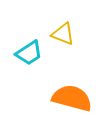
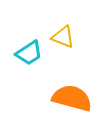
yellow triangle: moved 3 px down
